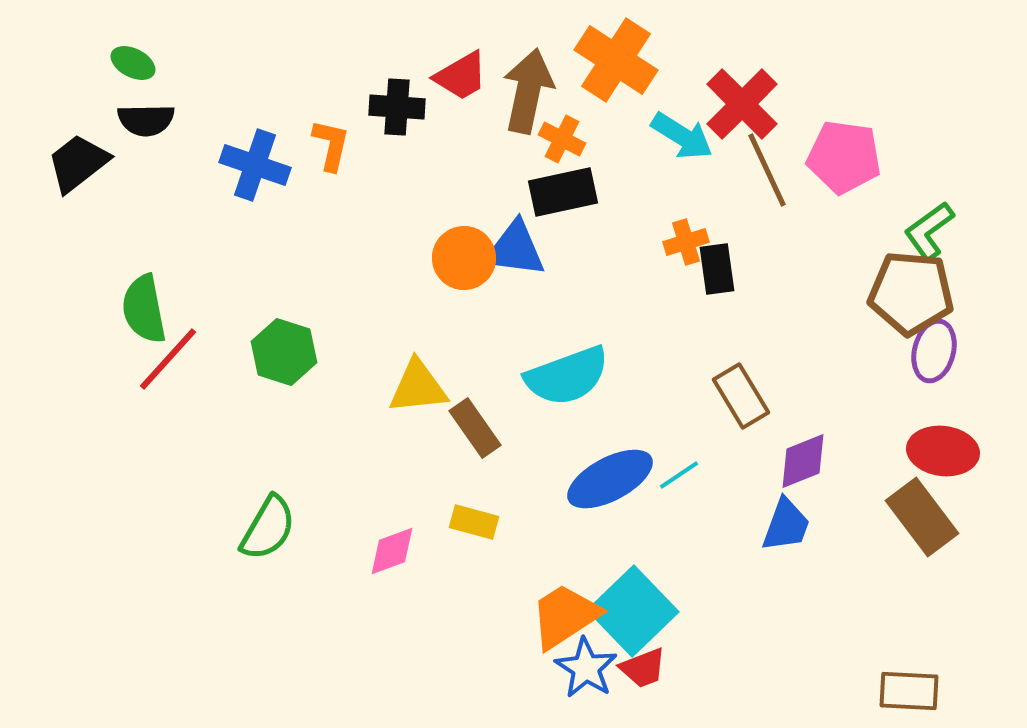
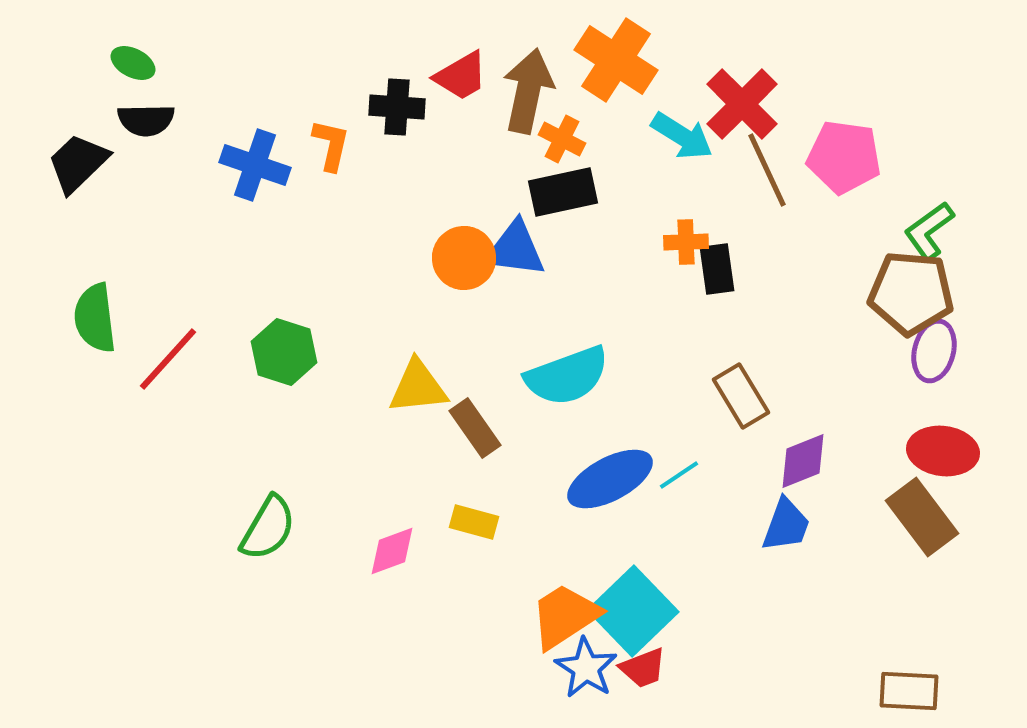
black trapezoid at (78, 163): rotated 6 degrees counterclockwise
orange cross at (686, 242): rotated 15 degrees clockwise
green semicircle at (144, 309): moved 49 px left, 9 px down; rotated 4 degrees clockwise
